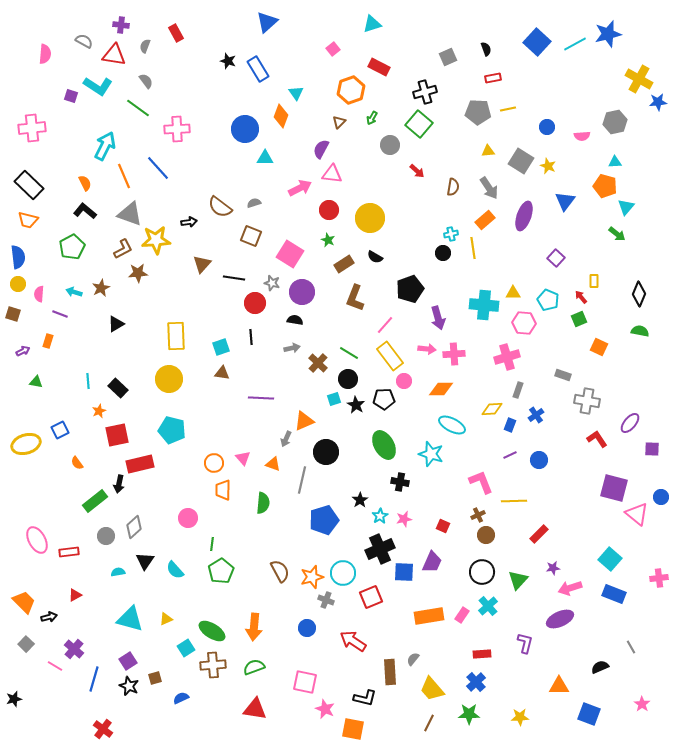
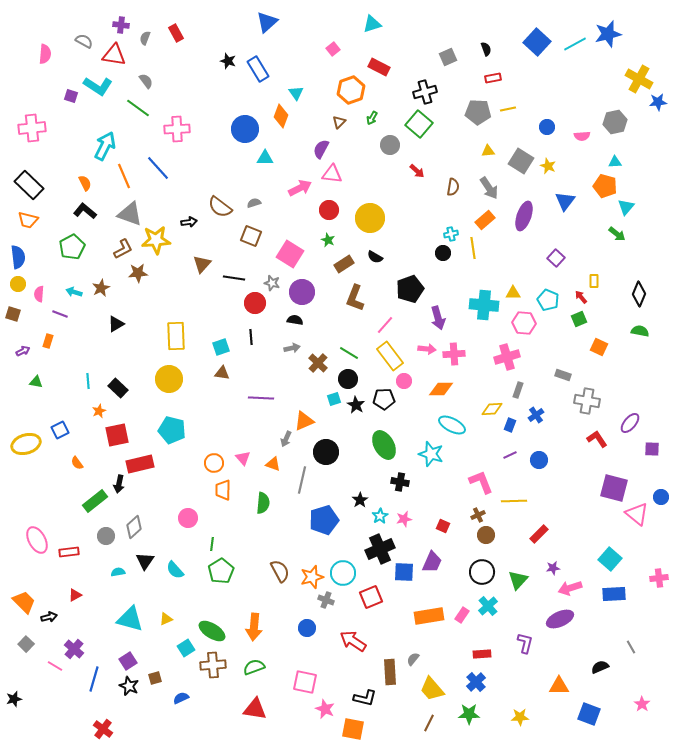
gray semicircle at (145, 46): moved 8 px up
blue rectangle at (614, 594): rotated 25 degrees counterclockwise
